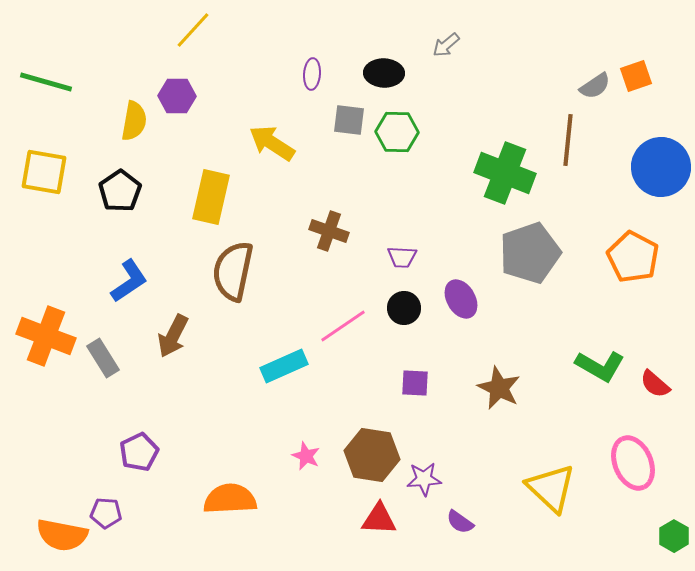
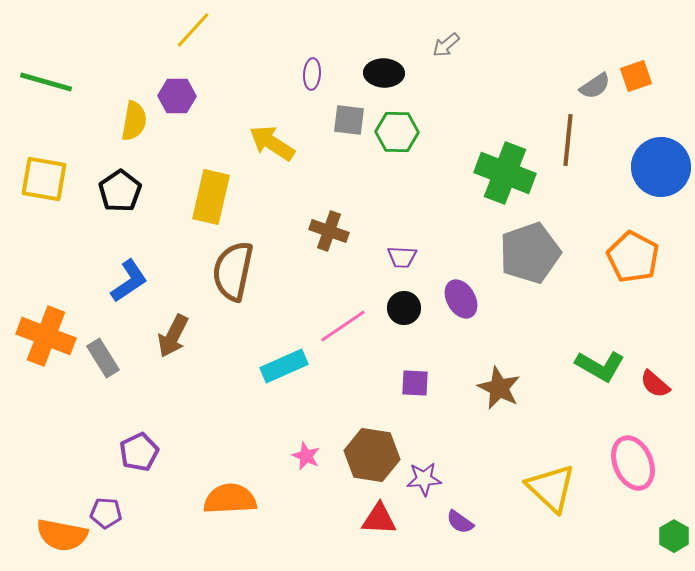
yellow square at (44, 172): moved 7 px down
